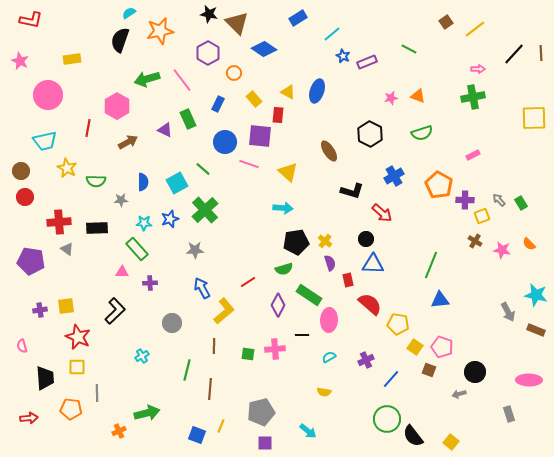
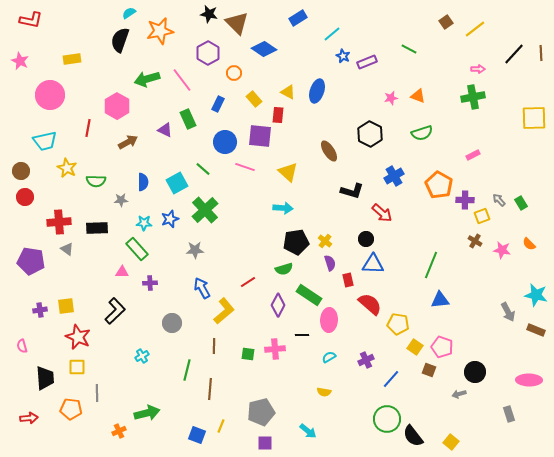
pink circle at (48, 95): moved 2 px right
pink line at (249, 164): moved 4 px left, 3 px down
